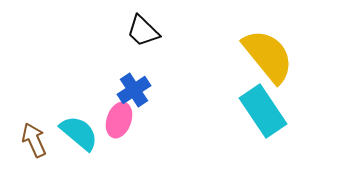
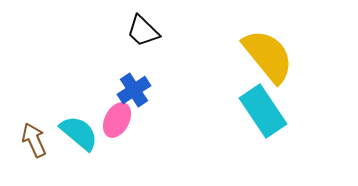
pink ellipse: moved 2 px left; rotated 8 degrees clockwise
